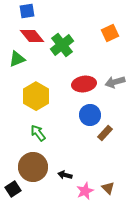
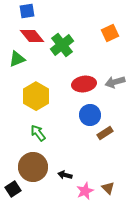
brown rectangle: rotated 14 degrees clockwise
